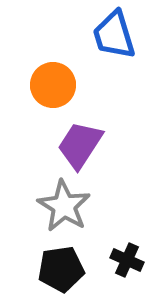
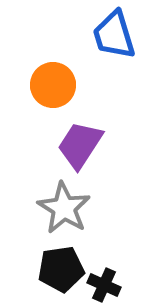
gray star: moved 2 px down
black cross: moved 23 px left, 25 px down
